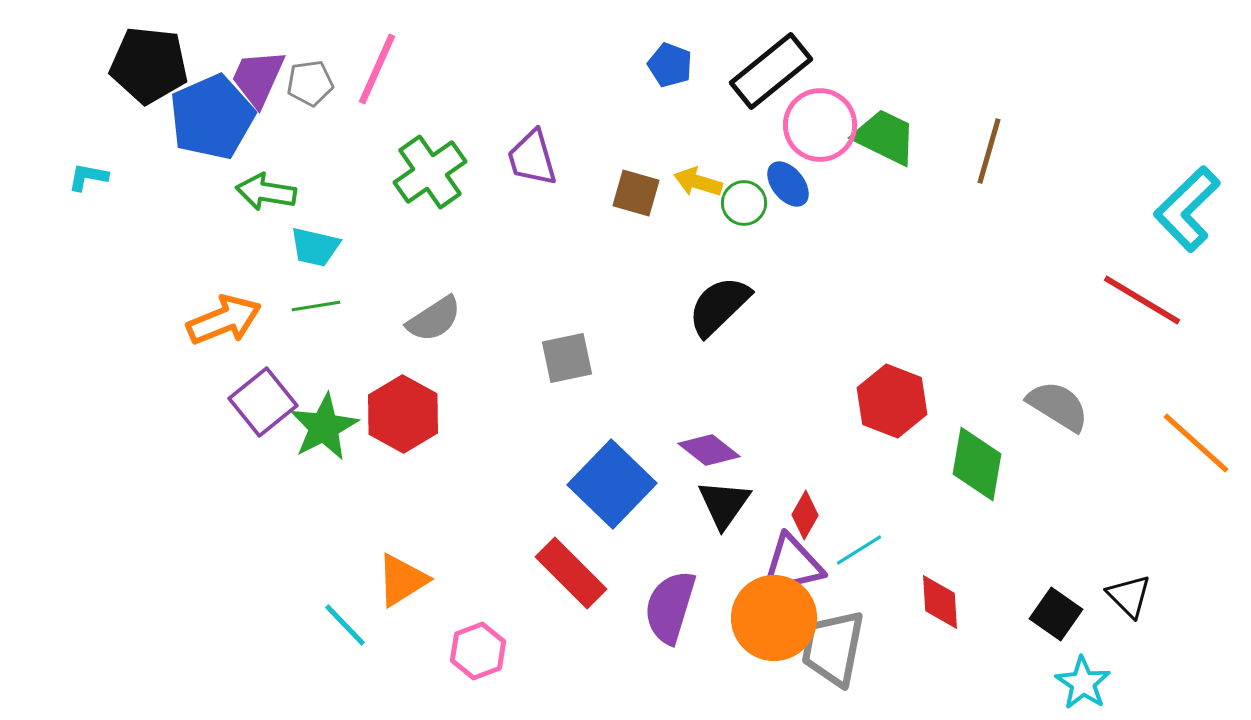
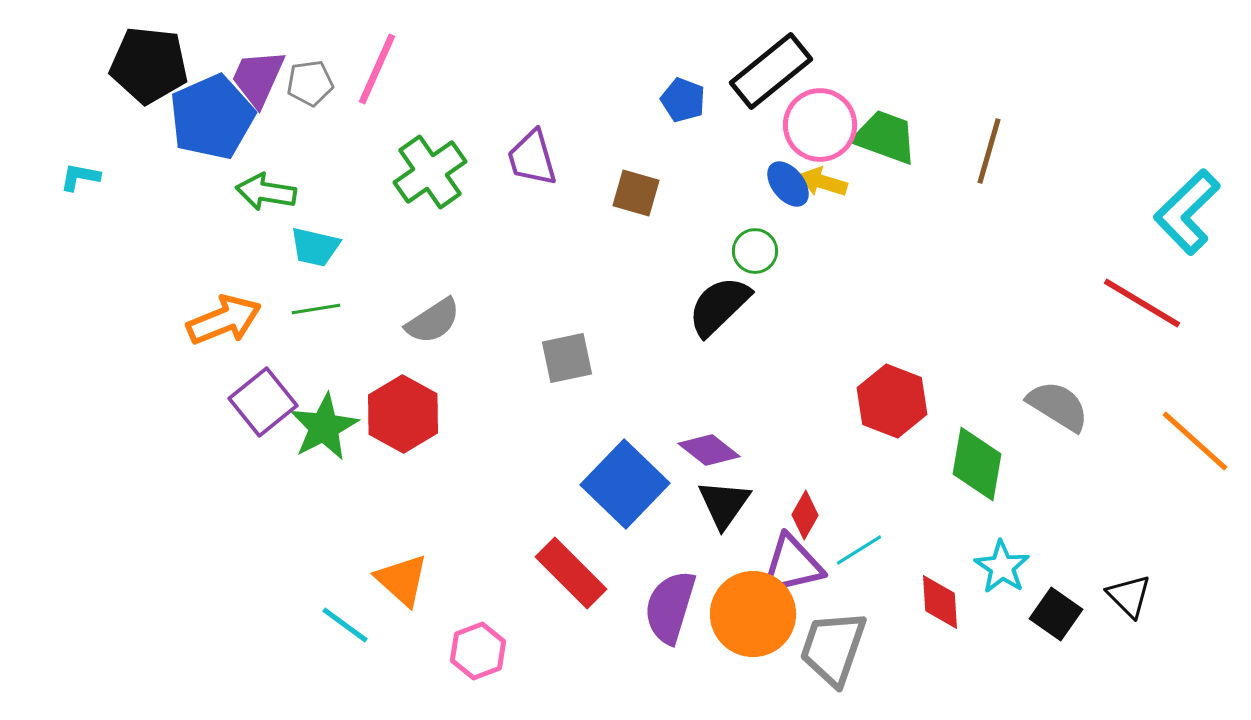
blue pentagon at (670, 65): moved 13 px right, 35 px down
green trapezoid at (885, 137): rotated 6 degrees counterclockwise
cyan L-shape at (88, 177): moved 8 px left
yellow arrow at (698, 182): moved 125 px right
green circle at (744, 203): moved 11 px right, 48 px down
cyan L-shape at (1187, 209): moved 3 px down
red line at (1142, 300): moved 3 px down
green line at (316, 306): moved 3 px down
gray semicircle at (434, 319): moved 1 px left, 2 px down
orange line at (1196, 443): moved 1 px left, 2 px up
blue square at (612, 484): moved 13 px right
orange triangle at (402, 580): rotated 46 degrees counterclockwise
orange circle at (774, 618): moved 21 px left, 4 px up
cyan line at (345, 625): rotated 10 degrees counterclockwise
gray trapezoid at (833, 648): rotated 8 degrees clockwise
cyan star at (1083, 683): moved 81 px left, 116 px up
